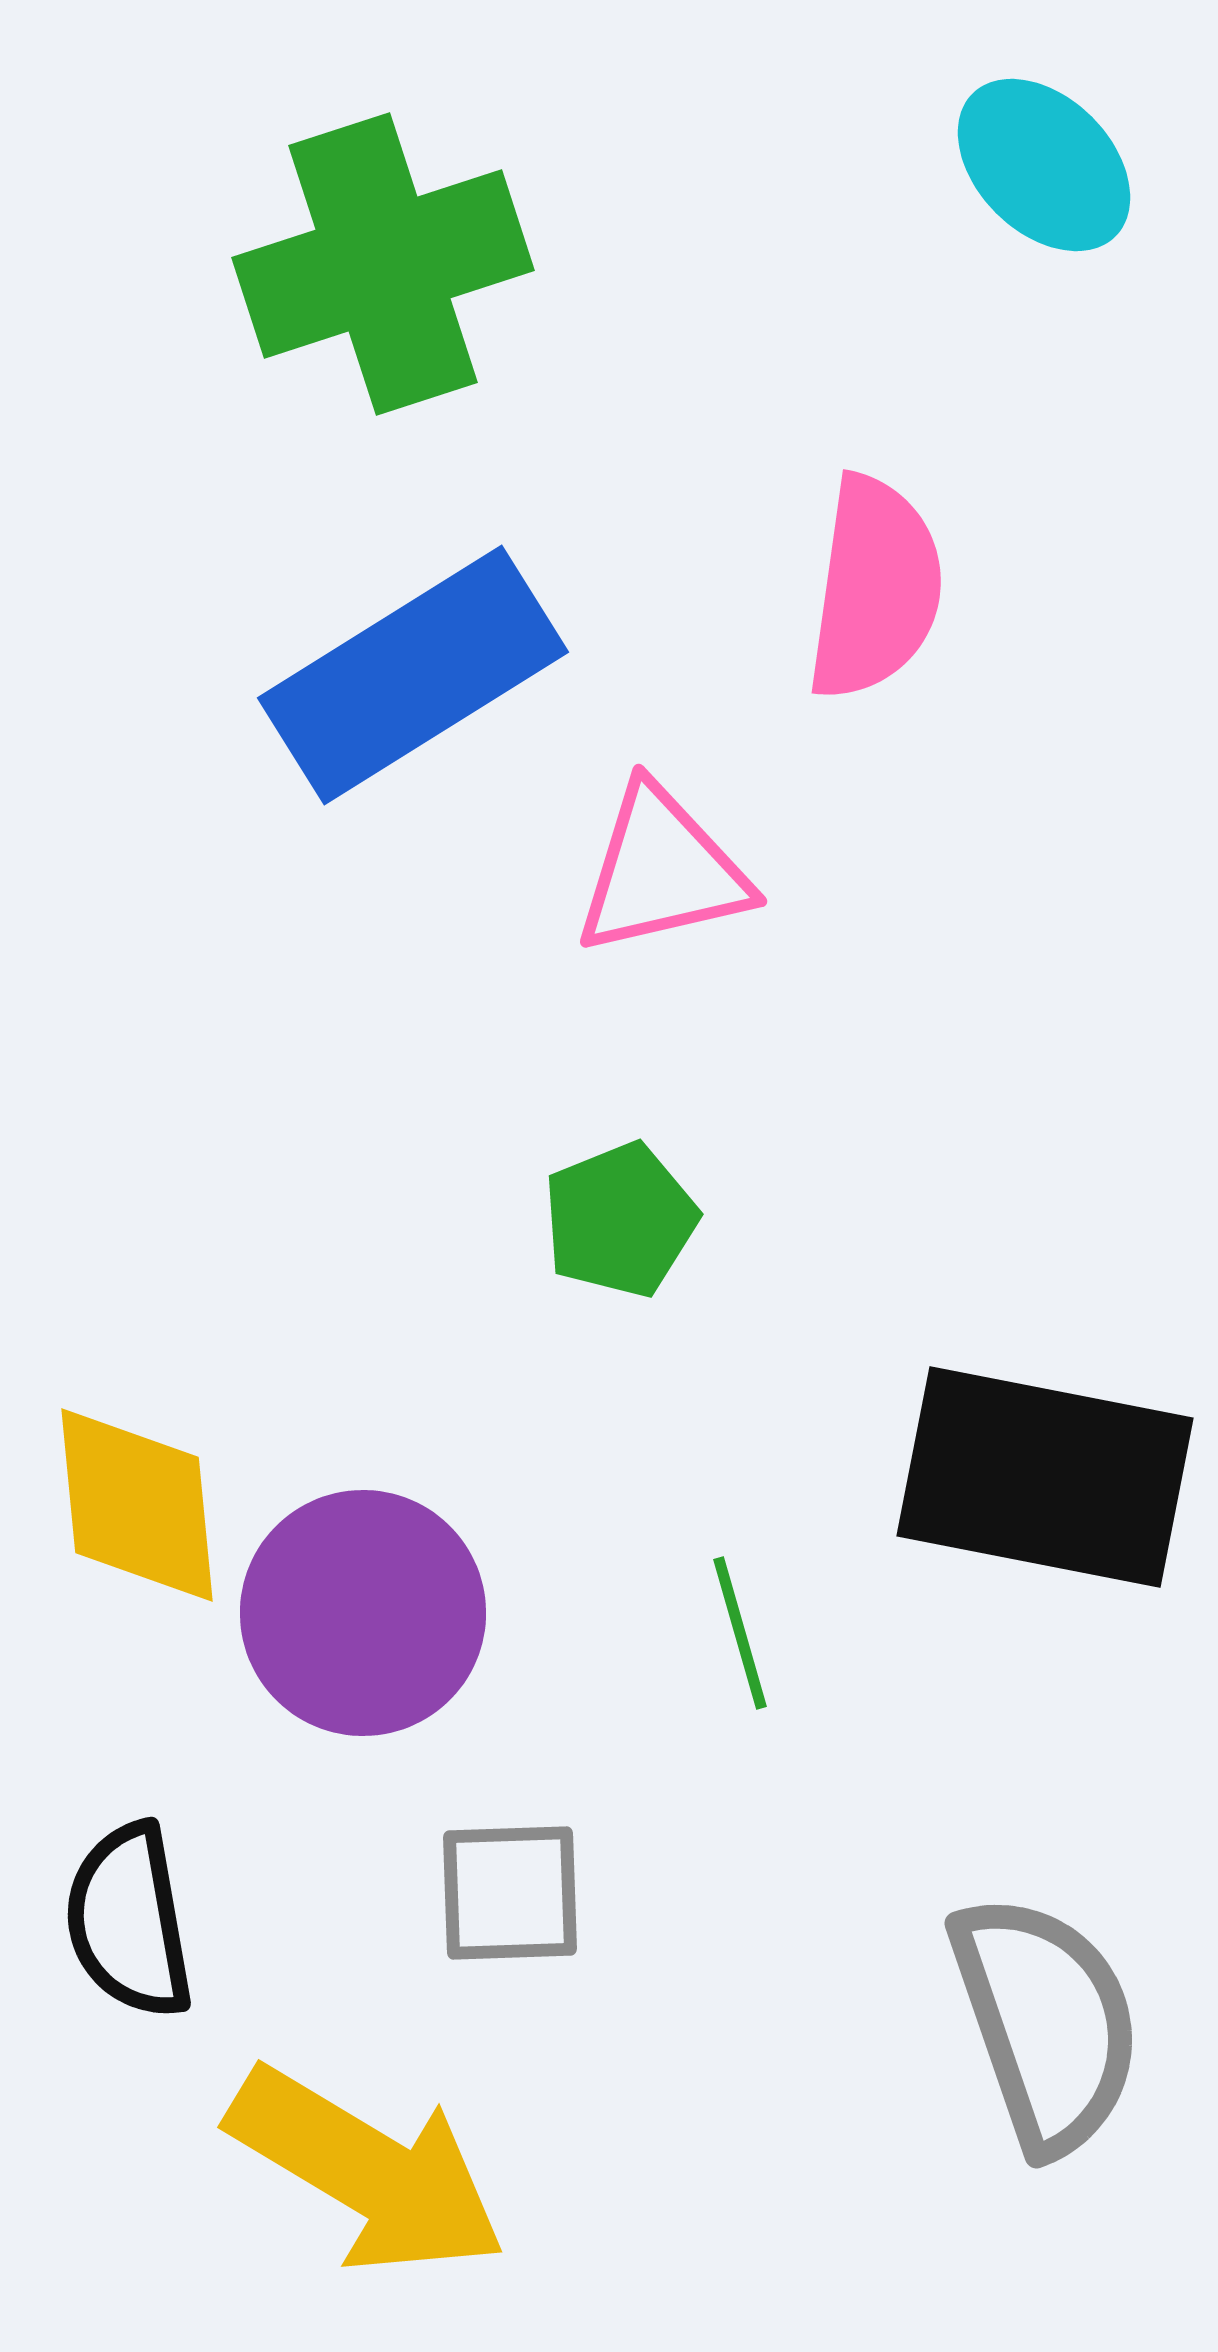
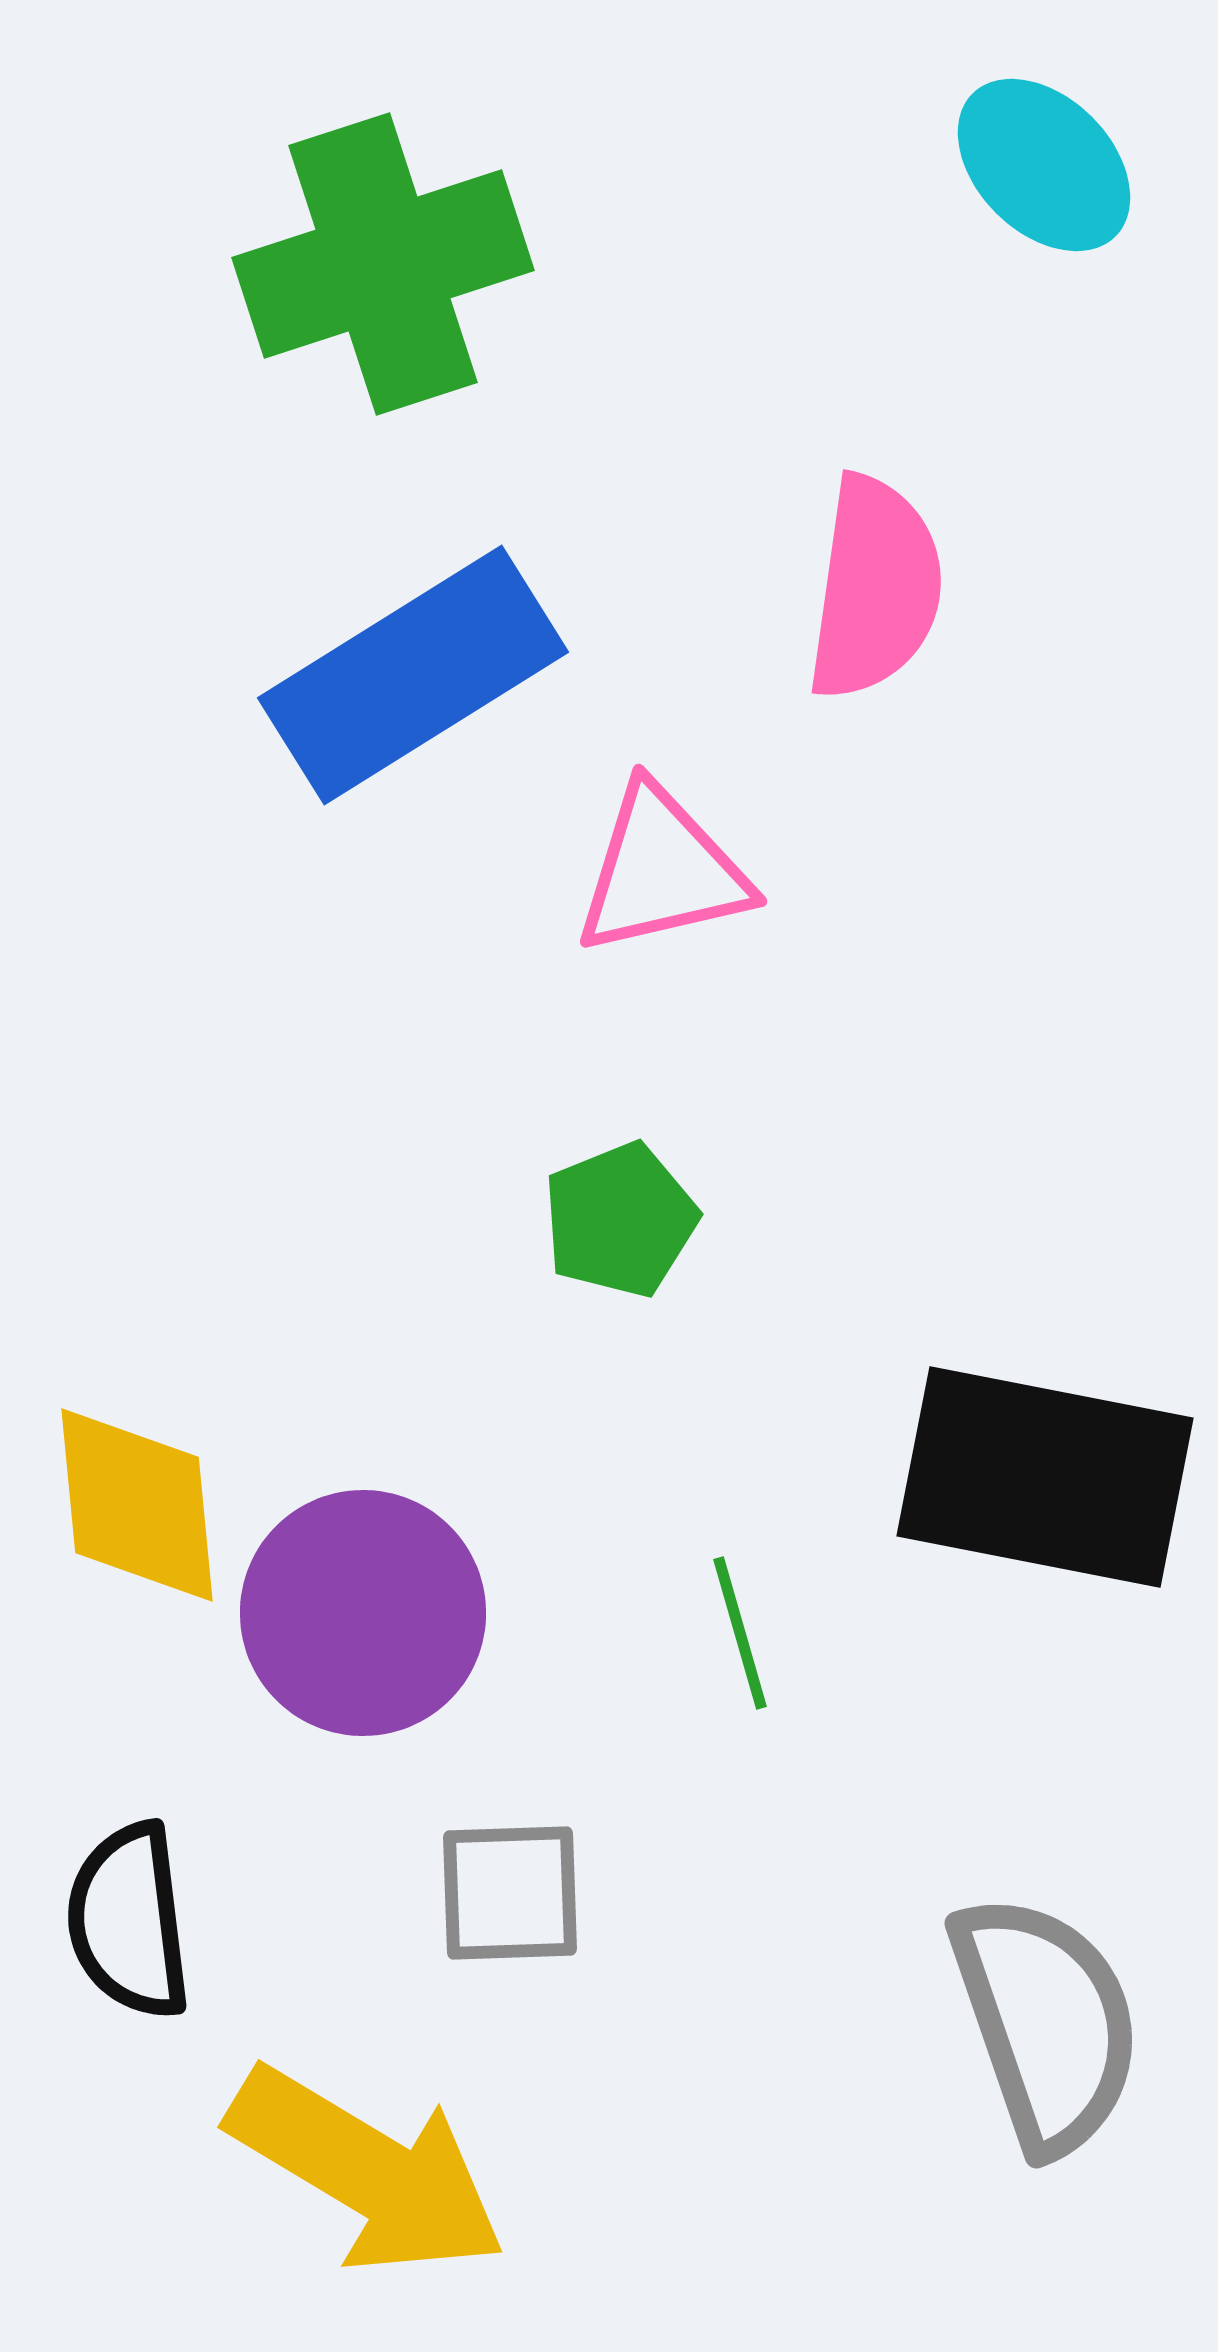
black semicircle: rotated 3 degrees clockwise
